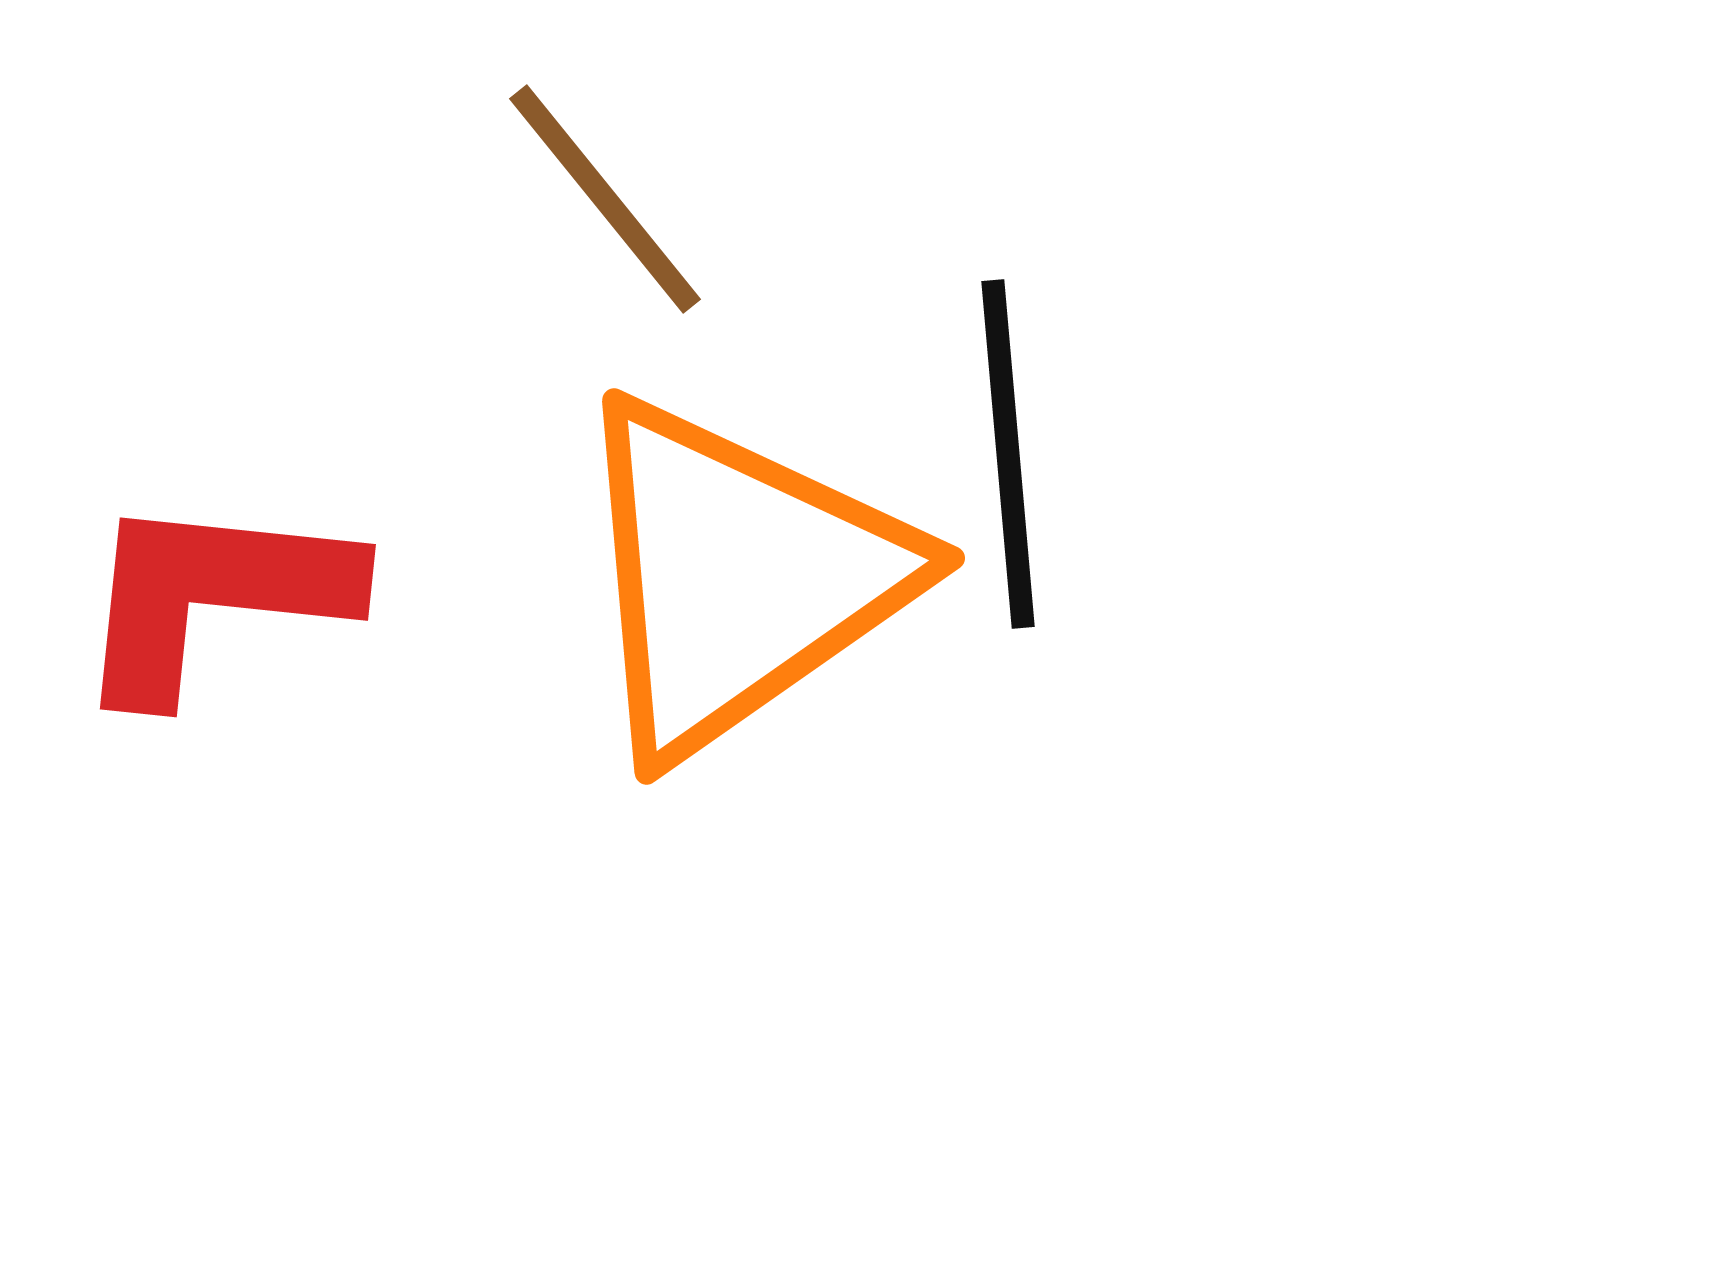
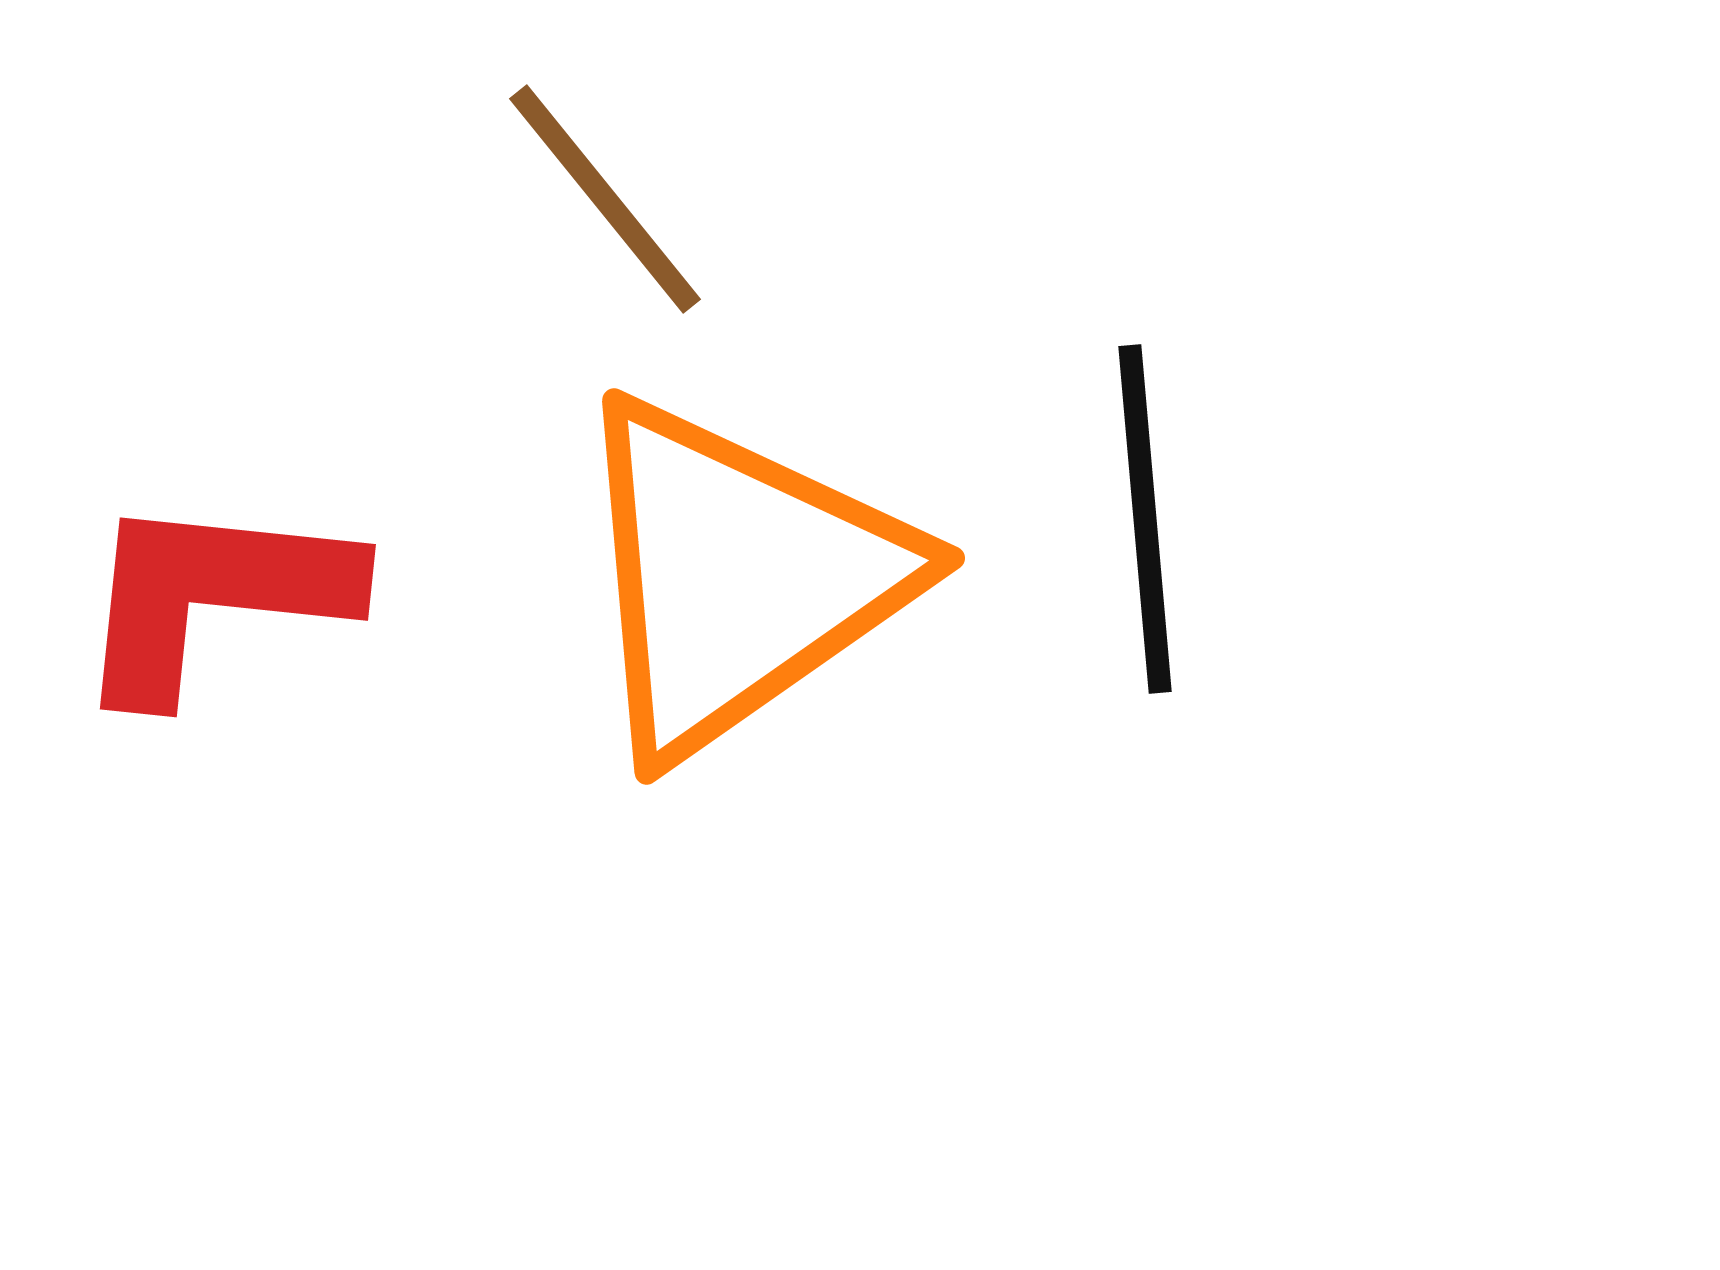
black line: moved 137 px right, 65 px down
